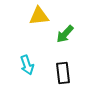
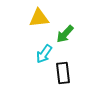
yellow triangle: moved 2 px down
cyan arrow: moved 17 px right, 11 px up; rotated 54 degrees clockwise
